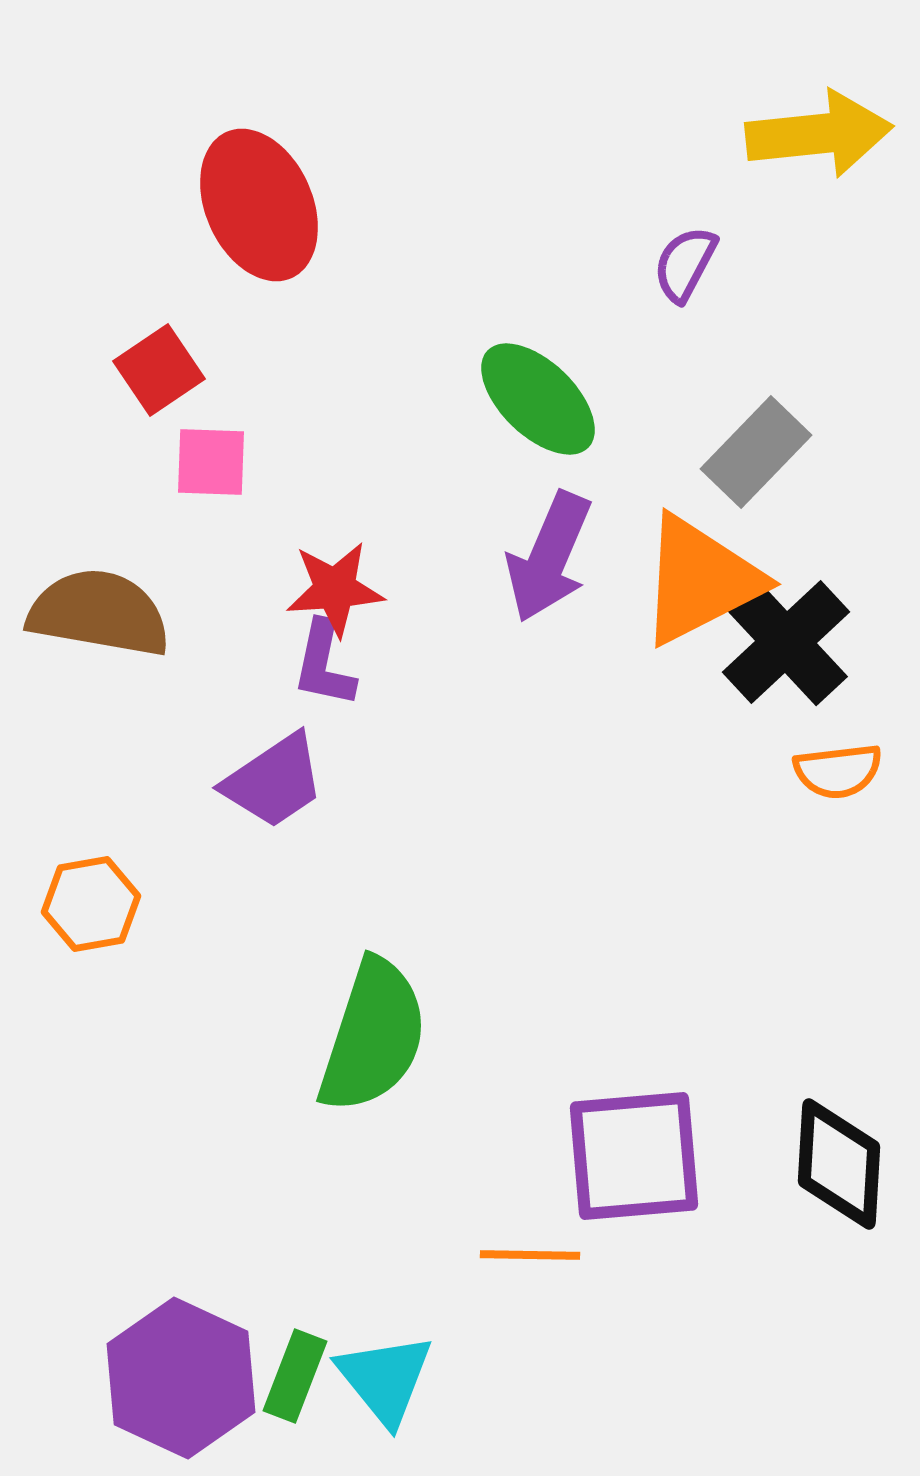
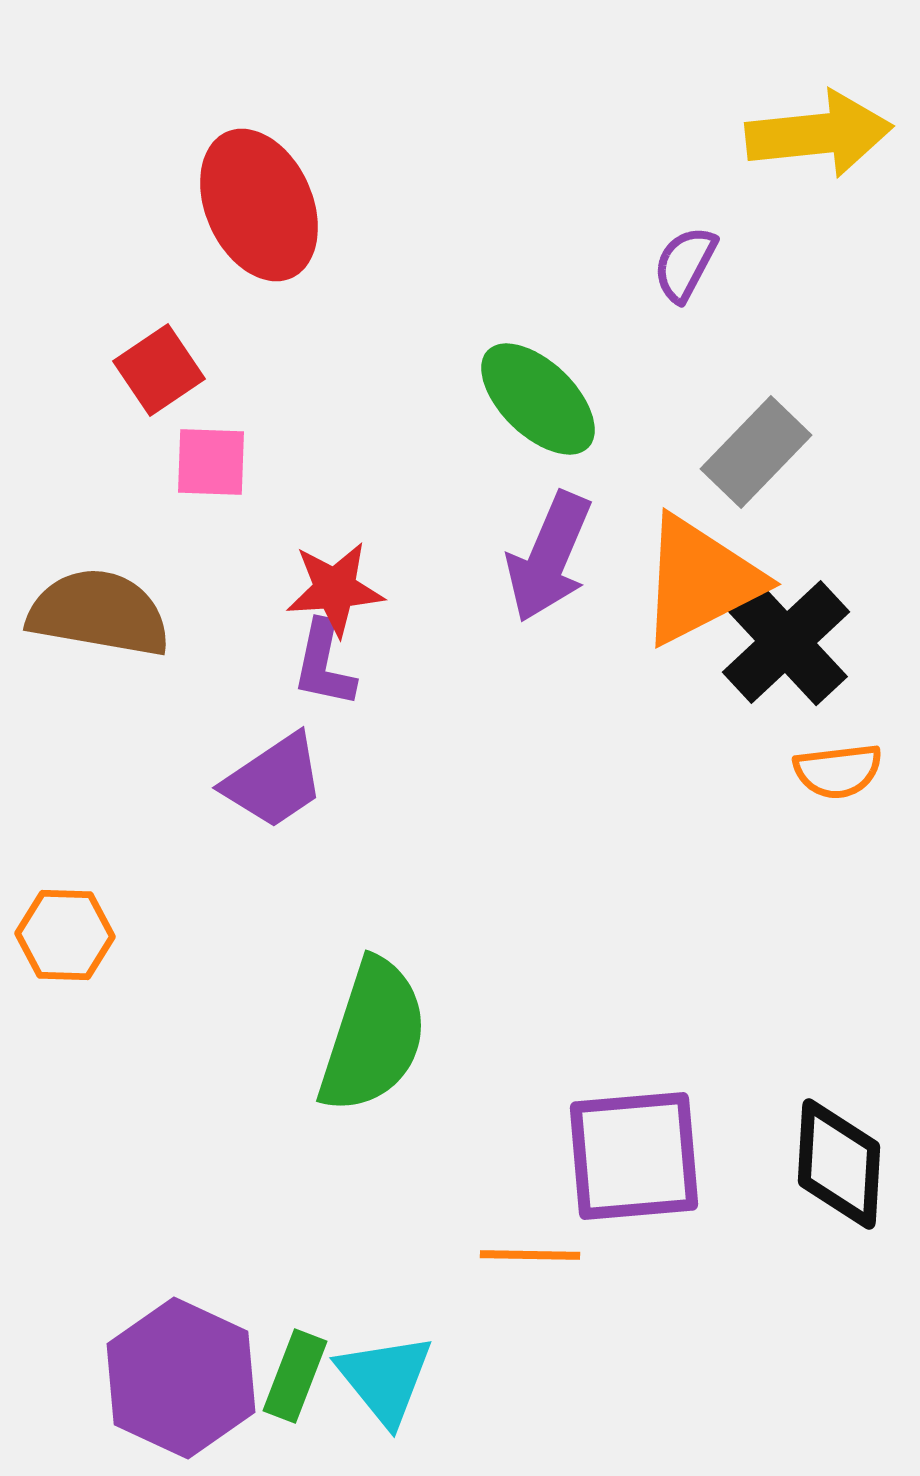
orange hexagon: moved 26 px left, 31 px down; rotated 12 degrees clockwise
